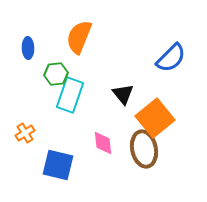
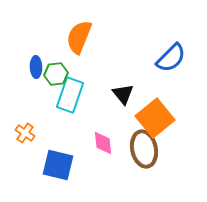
blue ellipse: moved 8 px right, 19 px down
orange cross: rotated 24 degrees counterclockwise
